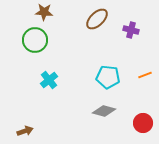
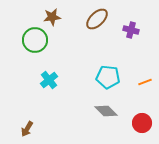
brown star: moved 8 px right, 5 px down; rotated 12 degrees counterclockwise
orange line: moved 7 px down
gray diamond: moved 2 px right; rotated 30 degrees clockwise
red circle: moved 1 px left
brown arrow: moved 2 px right, 2 px up; rotated 140 degrees clockwise
